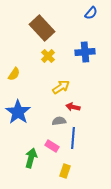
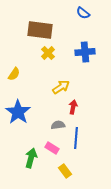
blue semicircle: moved 8 px left; rotated 88 degrees clockwise
brown rectangle: moved 2 px left, 2 px down; rotated 40 degrees counterclockwise
yellow cross: moved 3 px up
red arrow: rotated 88 degrees clockwise
gray semicircle: moved 1 px left, 4 px down
blue line: moved 3 px right
pink rectangle: moved 2 px down
yellow rectangle: rotated 56 degrees counterclockwise
